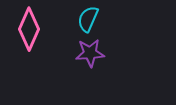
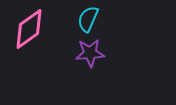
pink diamond: rotated 30 degrees clockwise
